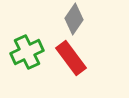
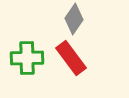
green cross: moved 6 px down; rotated 24 degrees clockwise
